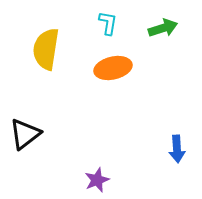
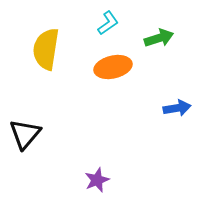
cyan L-shape: rotated 45 degrees clockwise
green arrow: moved 4 px left, 10 px down
orange ellipse: moved 1 px up
black triangle: rotated 12 degrees counterclockwise
blue arrow: moved 41 px up; rotated 96 degrees counterclockwise
